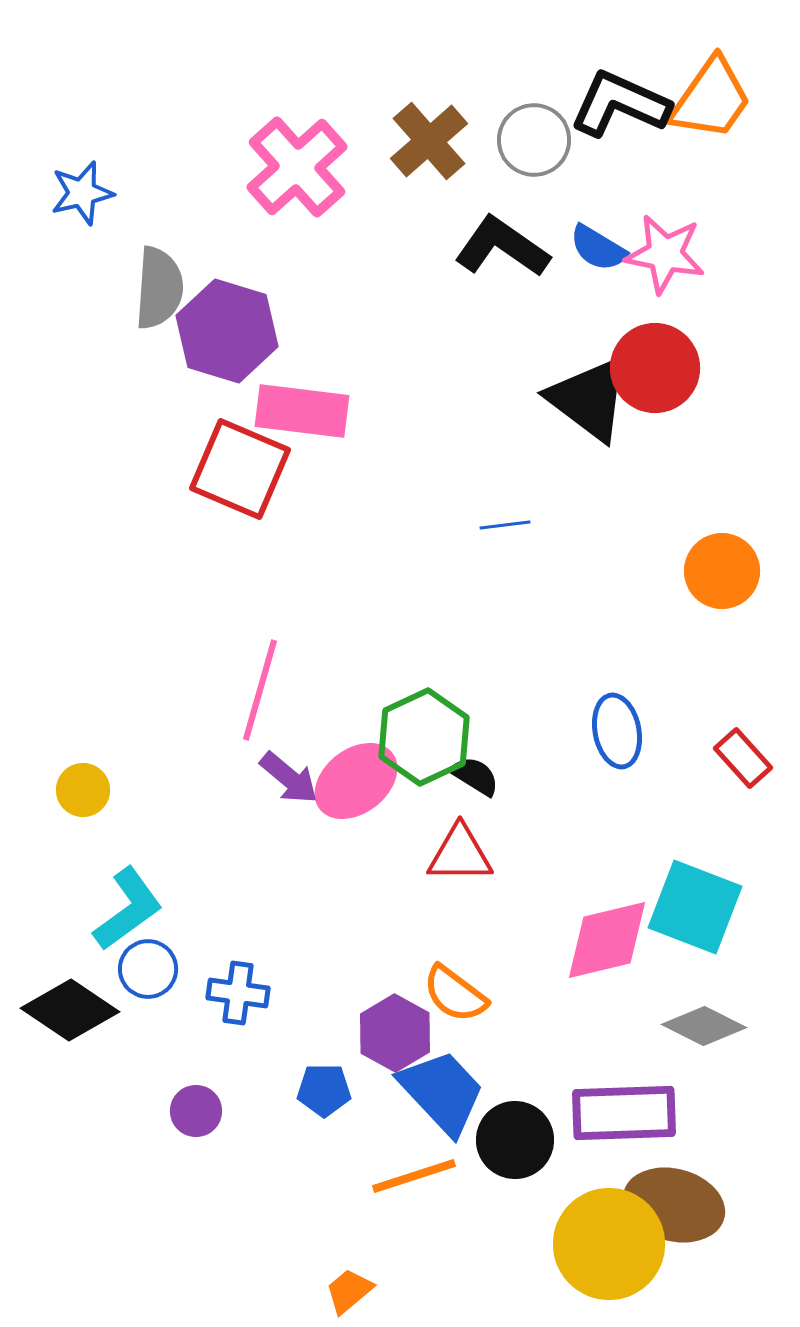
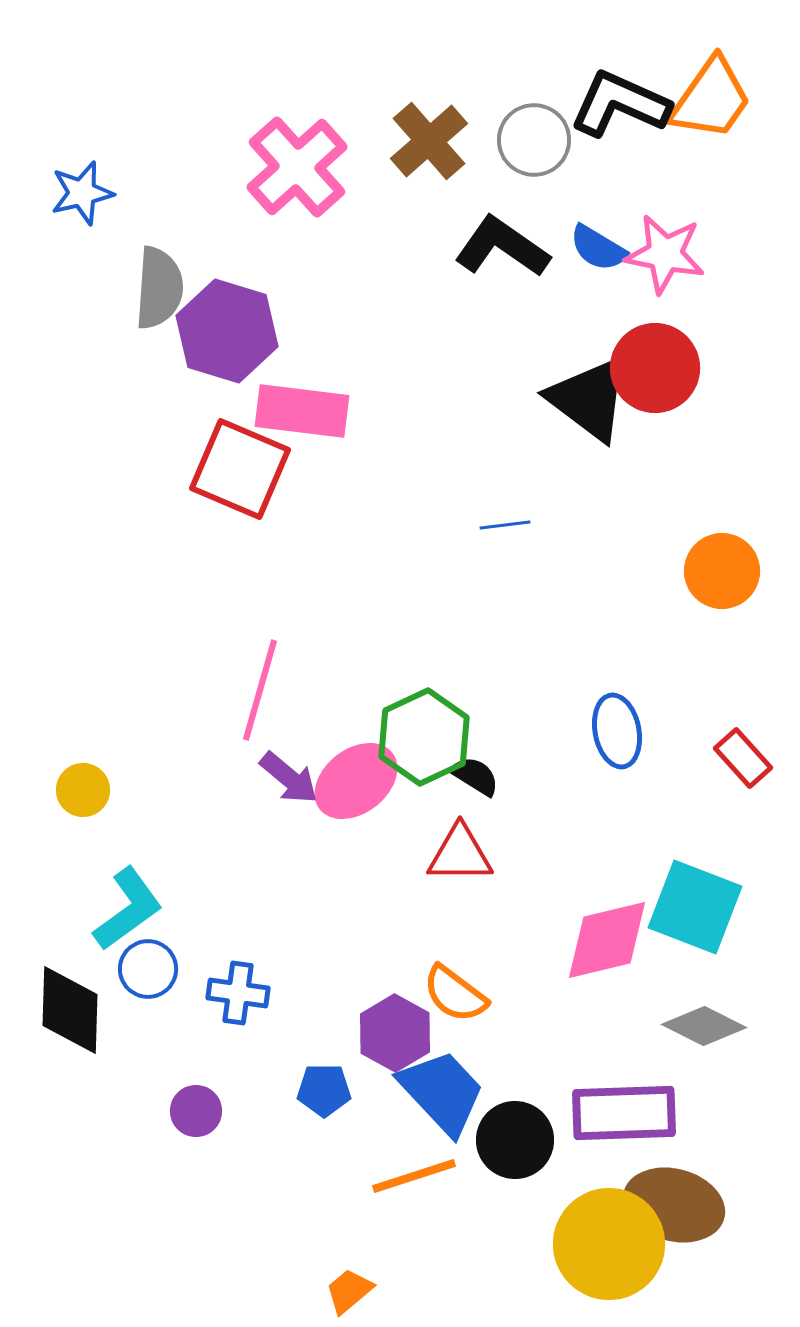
black diamond at (70, 1010): rotated 58 degrees clockwise
